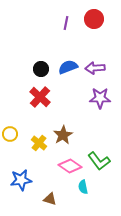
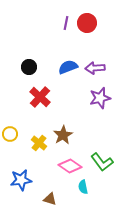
red circle: moved 7 px left, 4 px down
black circle: moved 12 px left, 2 px up
purple star: rotated 15 degrees counterclockwise
green L-shape: moved 3 px right, 1 px down
